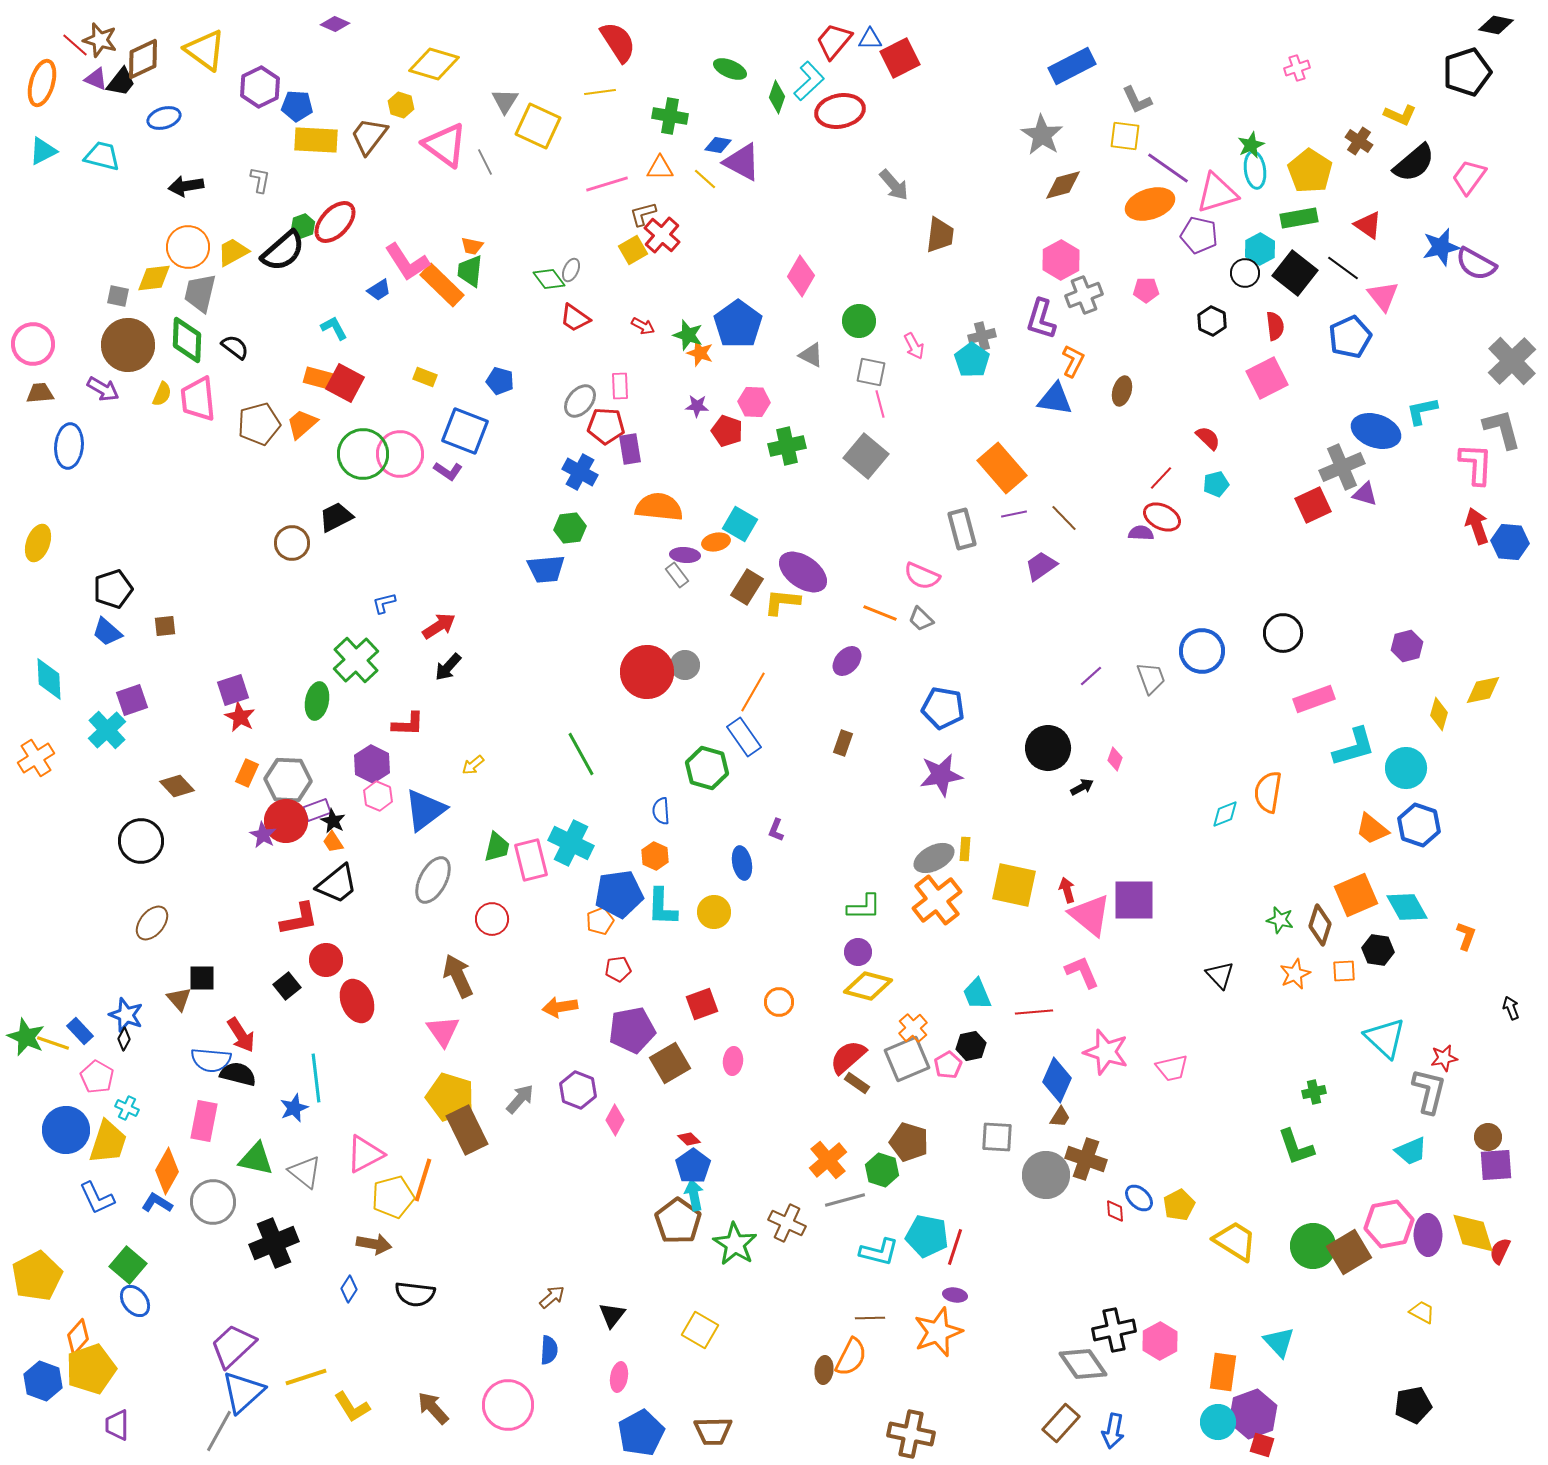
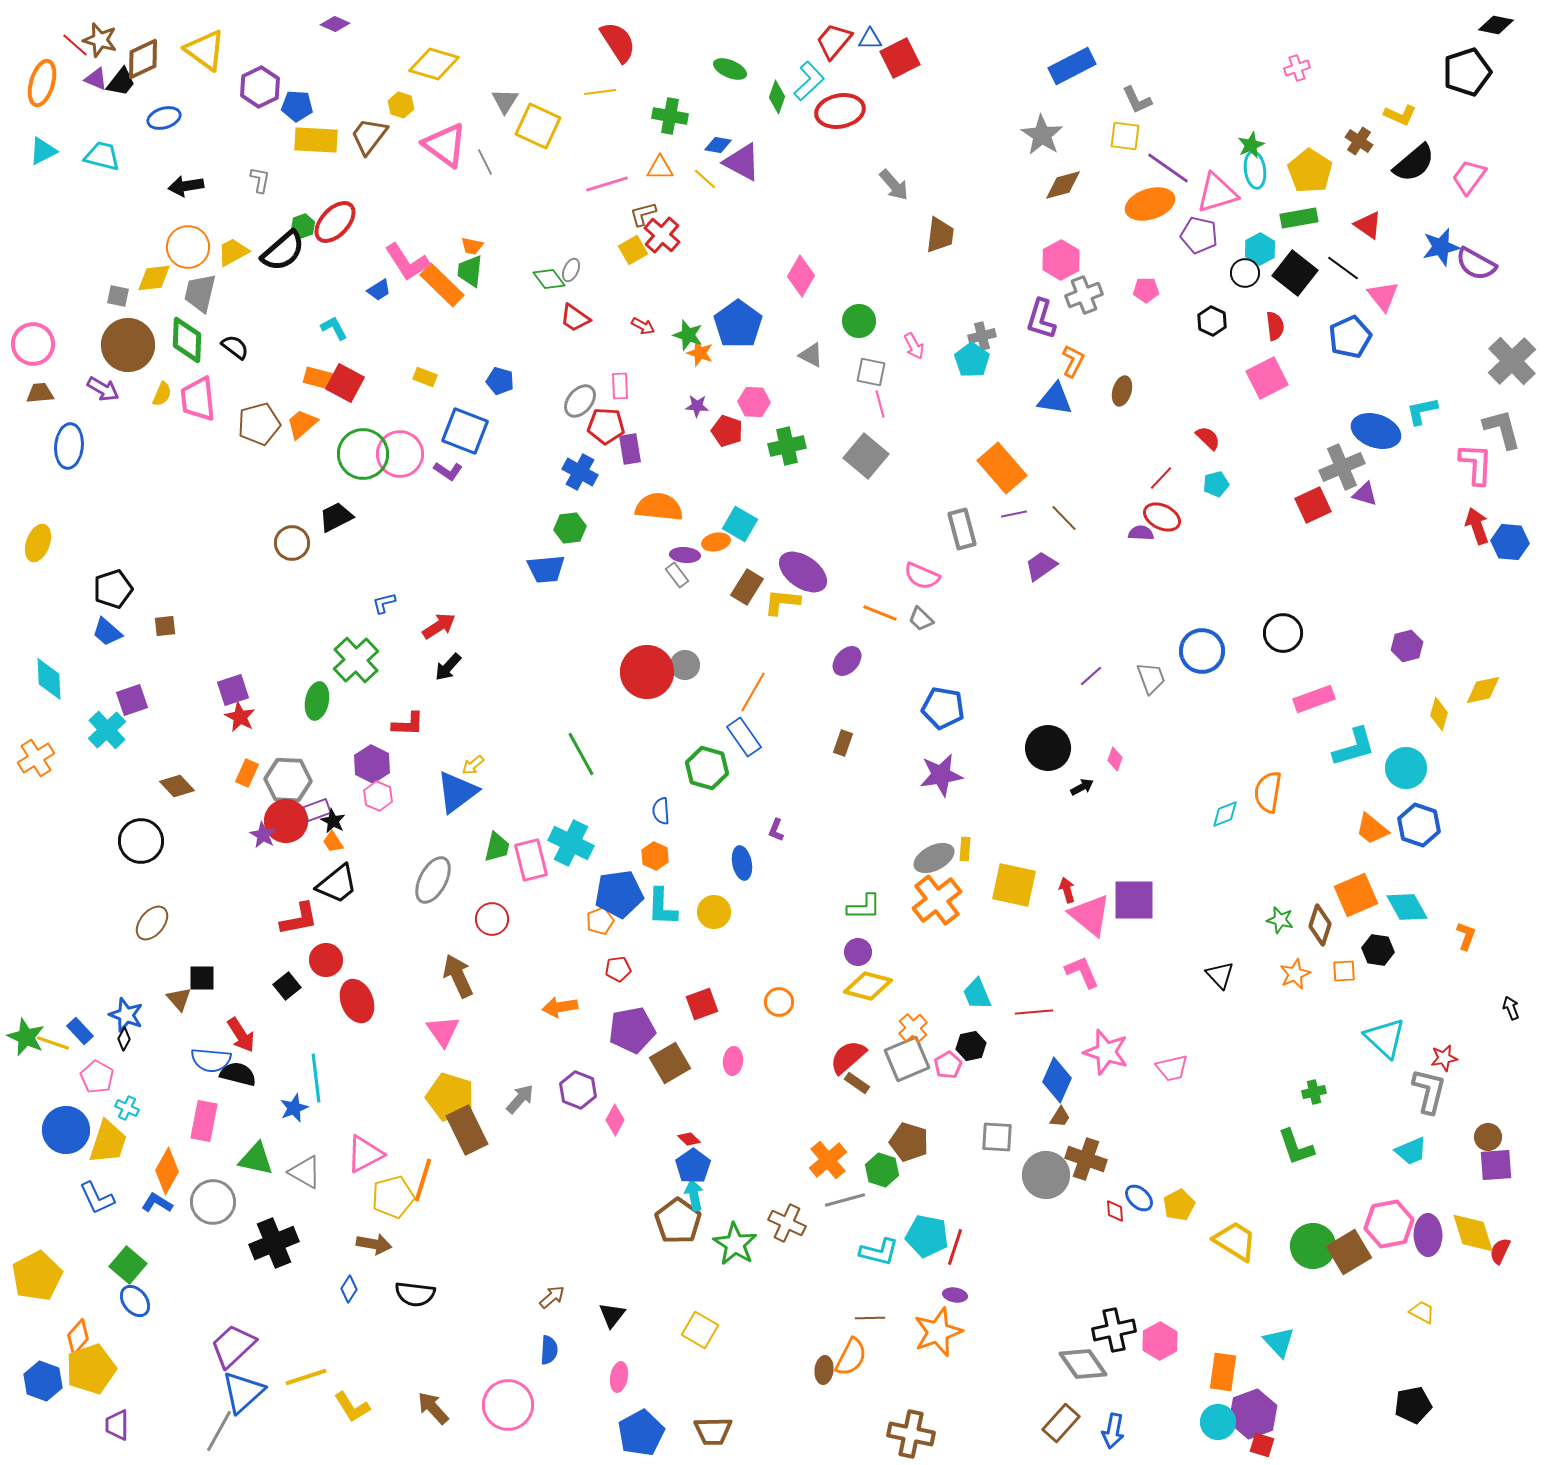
blue triangle at (425, 810): moved 32 px right, 18 px up
gray triangle at (305, 1172): rotated 9 degrees counterclockwise
